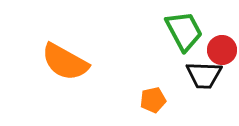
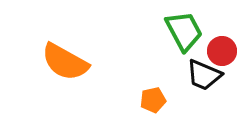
red circle: moved 1 px down
black trapezoid: rotated 21 degrees clockwise
